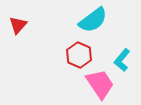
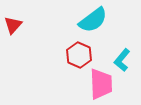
red triangle: moved 5 px left
pink trapezoid: moved 1 px right; rotated 32 degrees clockwise
